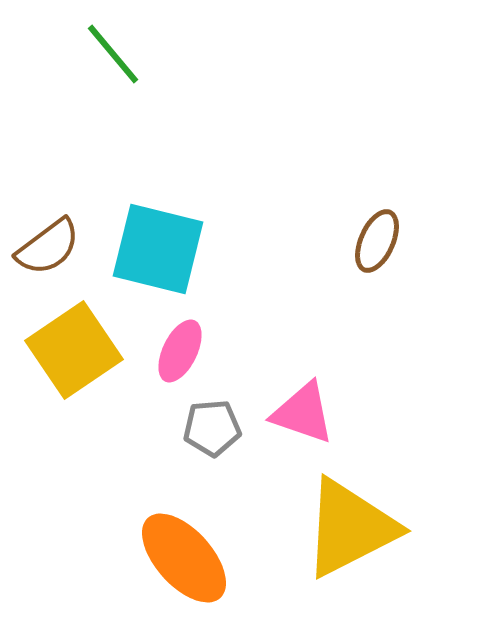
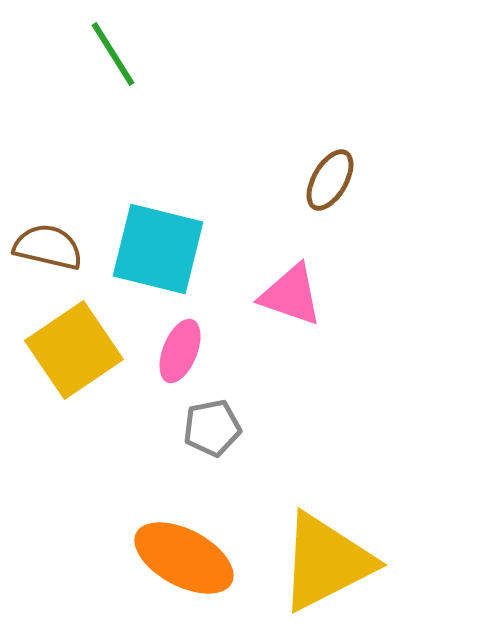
green line: rotated 8 degrees clockwise
brown ellipse: moved 47 px left, 61 px up; rotated 6 degrees clockwise
brown semicircle: rotated 130 degrees counterclockwise
pink ellipse: rotated 4 degrees counterclockwise
pink triangle: moved 12 px left, 118 px up
gray pentagon: rotated 6 degrees counterclockwise
yellow triangle: moved 24 px left, 34 px down
orange ellipse: rotated 20 degrees counterclockwise
